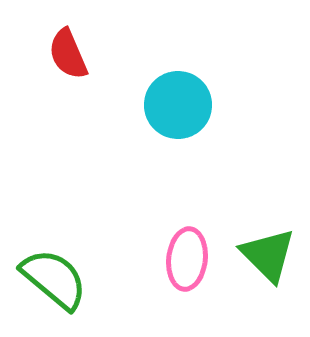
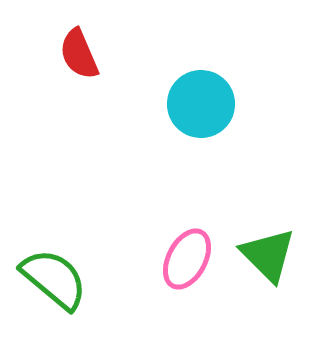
red semicircle: moved 11 px right
cyan circle: moved 23 px right, 1 px up
pink ellipse: rotated 22 degrees clockwise
